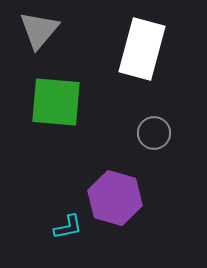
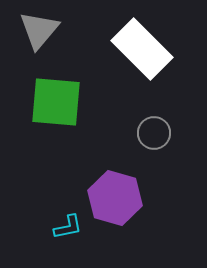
white rectangle: rotated 60 degrees counterclockwise
